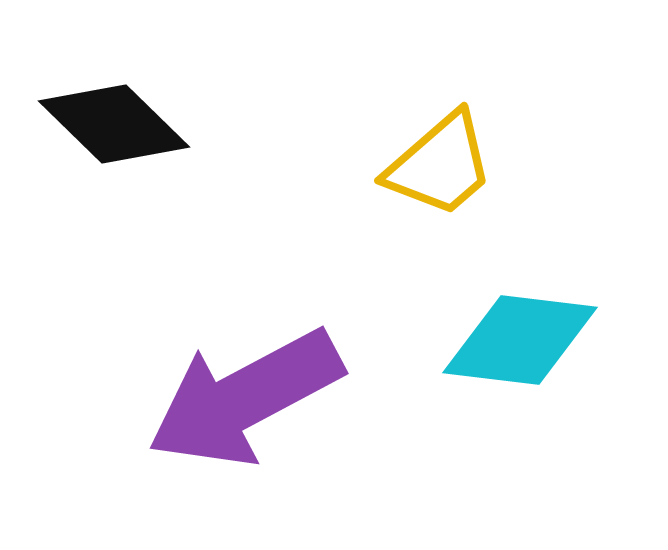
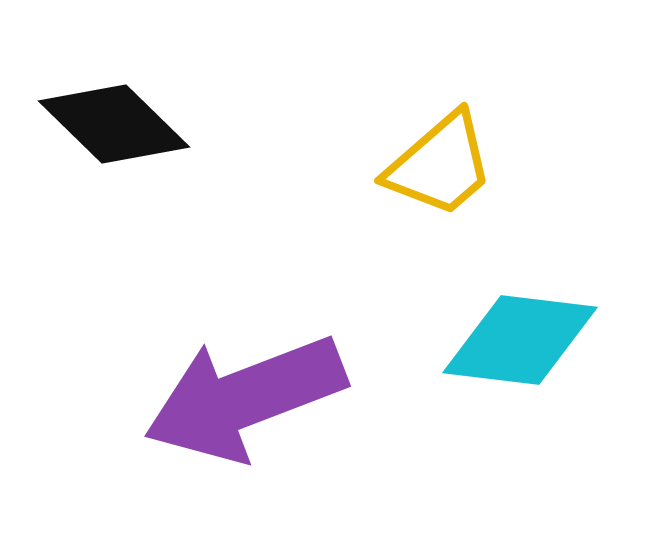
purple arrow: rotated 7 degrees clockwise
